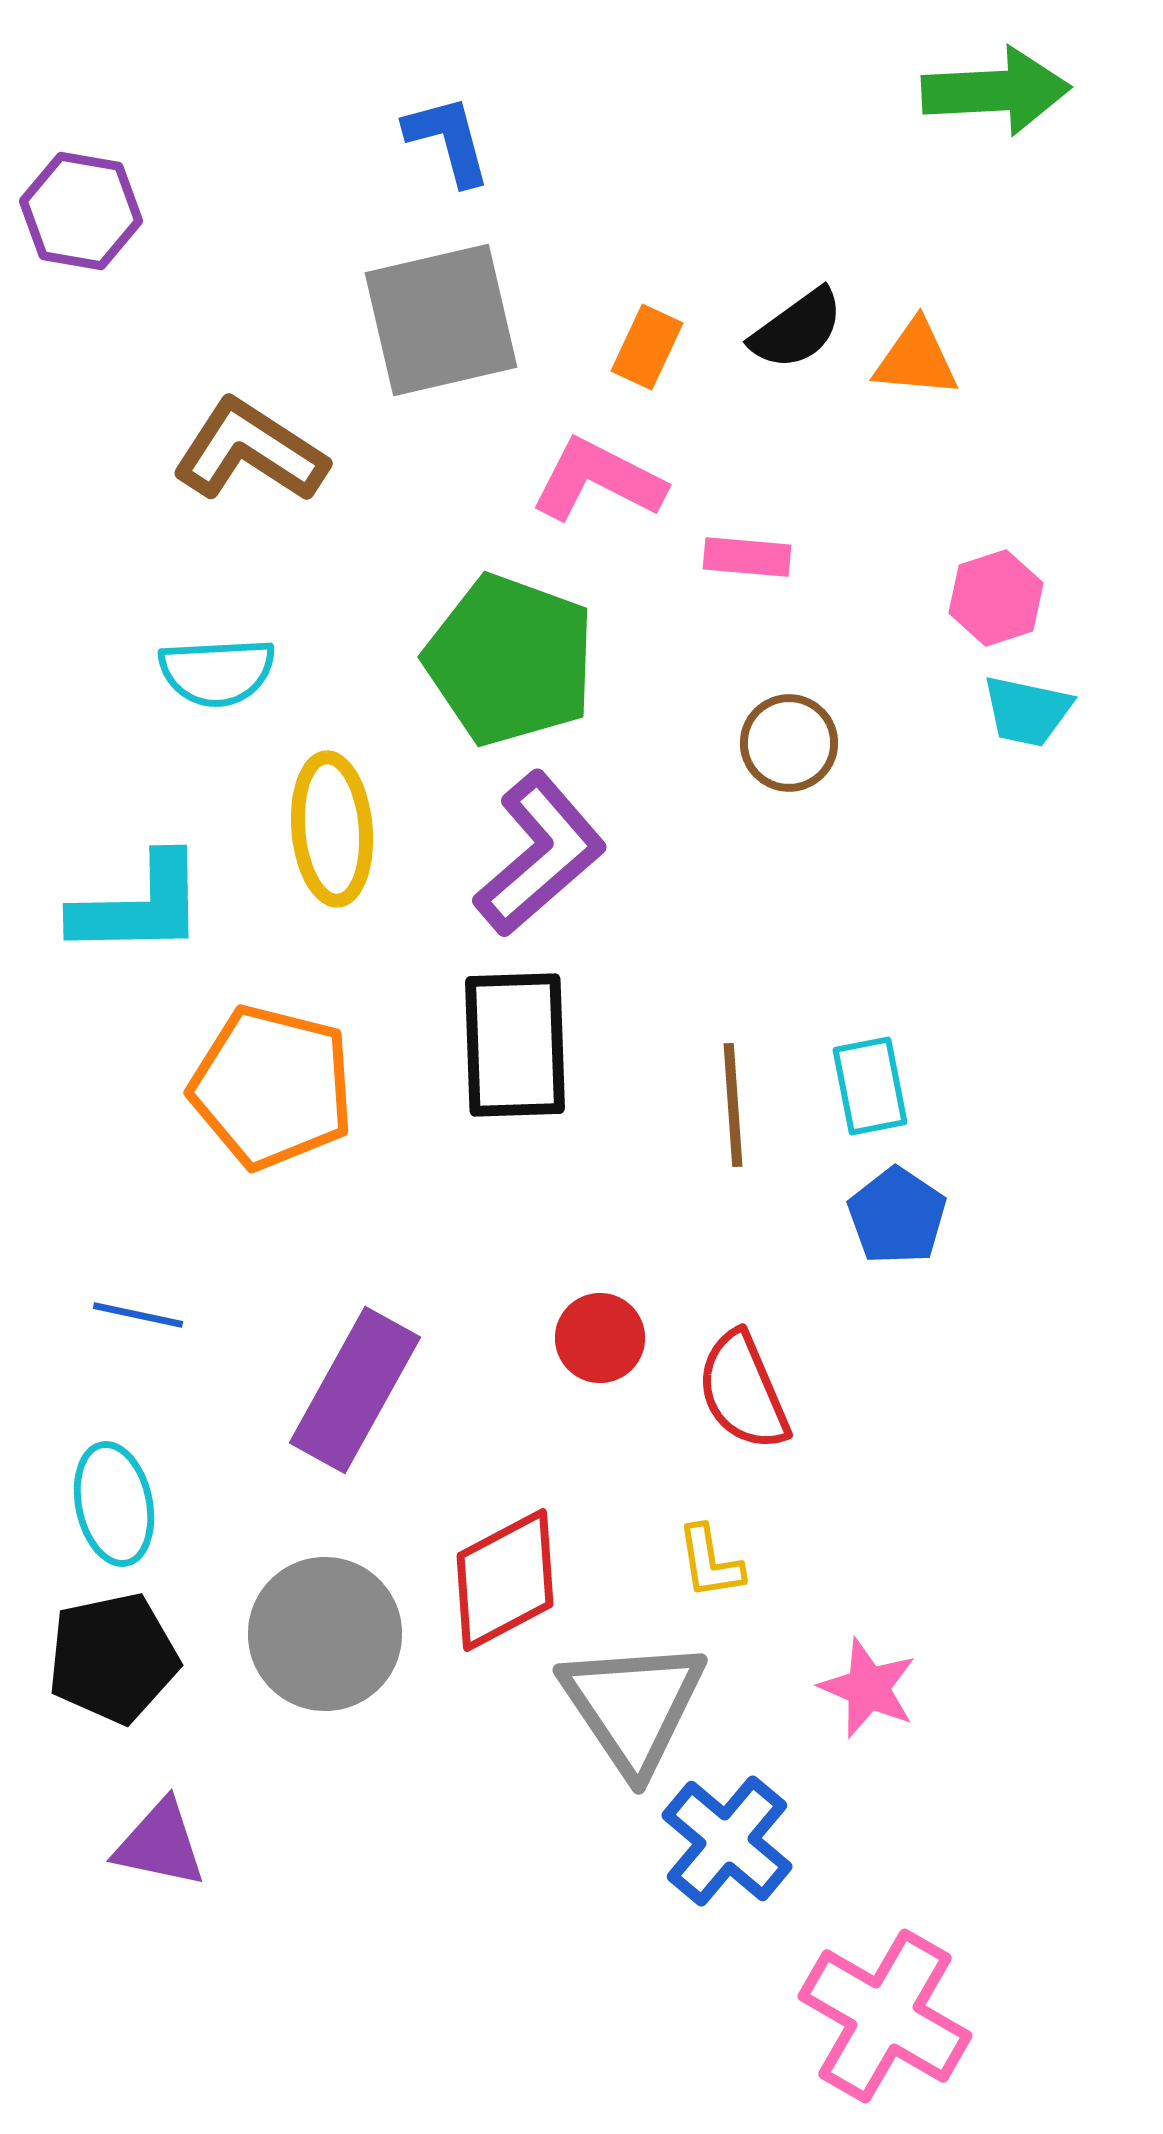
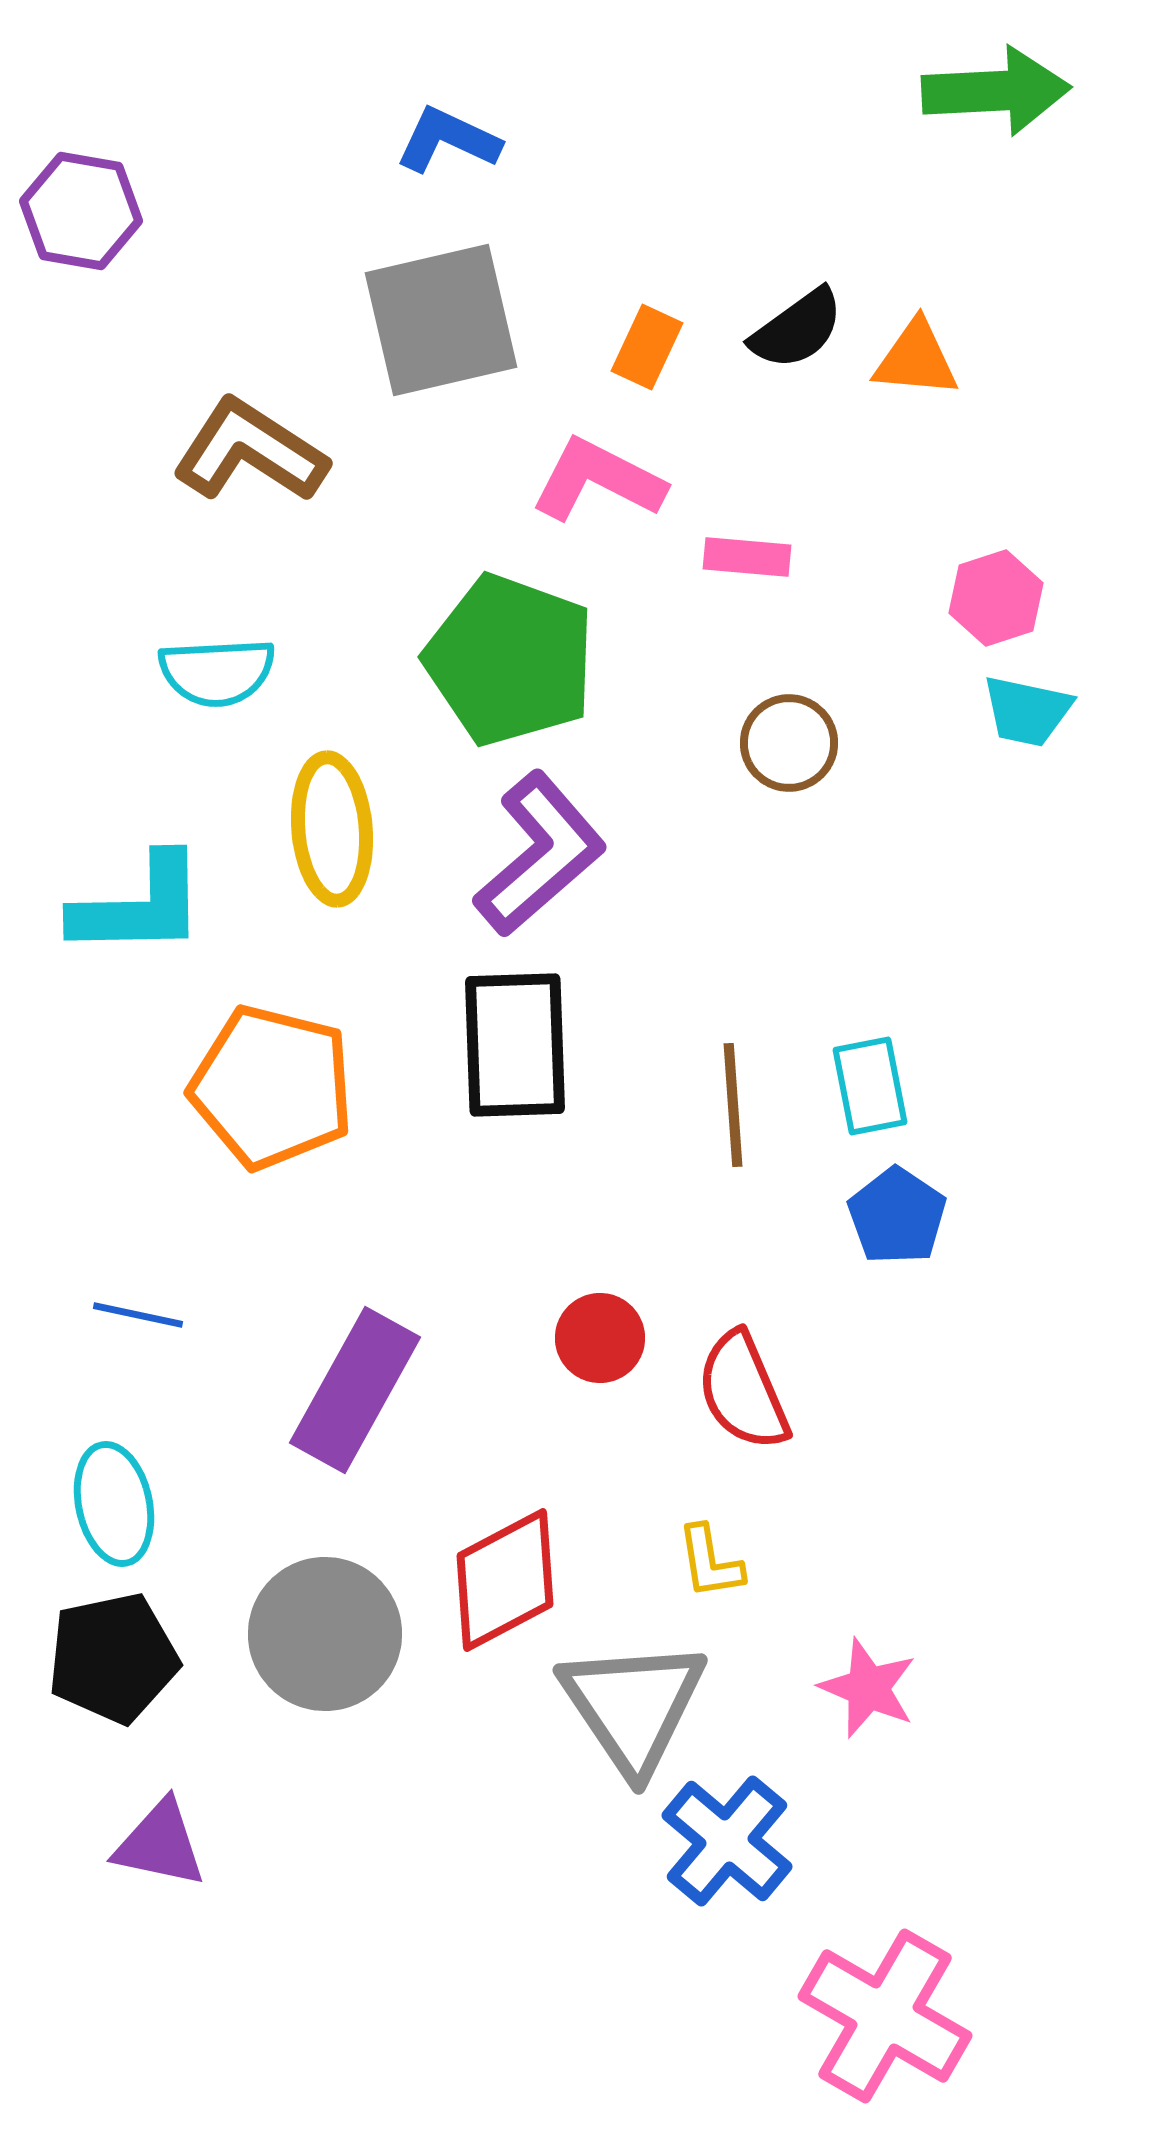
blue L-shape: rotated 50 degrees counterclockwise
